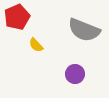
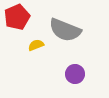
gray semicircle: moved 19 px left
yellow semicircle: rotated 112 degrees clockwise
